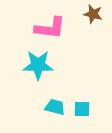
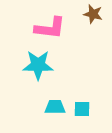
cyan trapezoid: rotated 15 degrees counterclockwise
